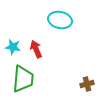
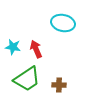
cyan ellipse: moved 3 px right, 3 px down
green trapezoid: moved 4 px right; rotated 52 degrees clockwise
brown cross: moved 28 px left, 1 px down; rotated 16 degrees clockwise
